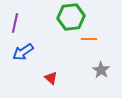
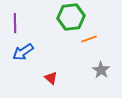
purple line: rotated 12 degrees counterclockwise
orange line: rotated 21 degrees counterclockwise
